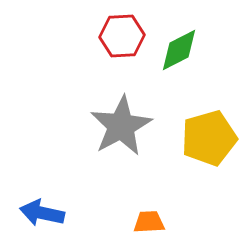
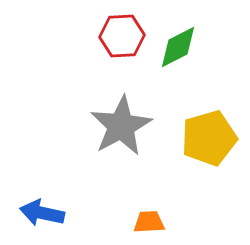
green diamond: moved 1 px left, 3 px up
